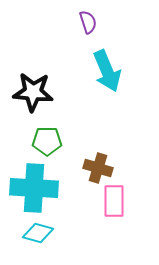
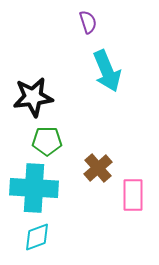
black star: moved 5 px down; rotated 12 degrees counterclockwise
brown cross: rotated 32 degrees clockwise
pink rectangle: moved 19 px right, 6 px up
cyan diamond: moved 1 px left, 4 px down; rotated 36 degrees counterclockwise
